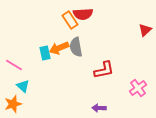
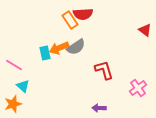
red triangle: rotated 40 degrees counterclockwise
gray semicircle: rotated 114 degrees counterclockwise
red L-shape: rotated 95 degrees counterclockwise
